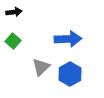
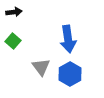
blue arrow: rotated 84 degrees clockwise
gray triangle: rotated 24 degrees counterclockwise
